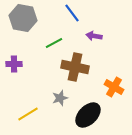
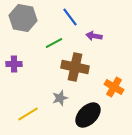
blue line: moved 2 px left, 4 px down
